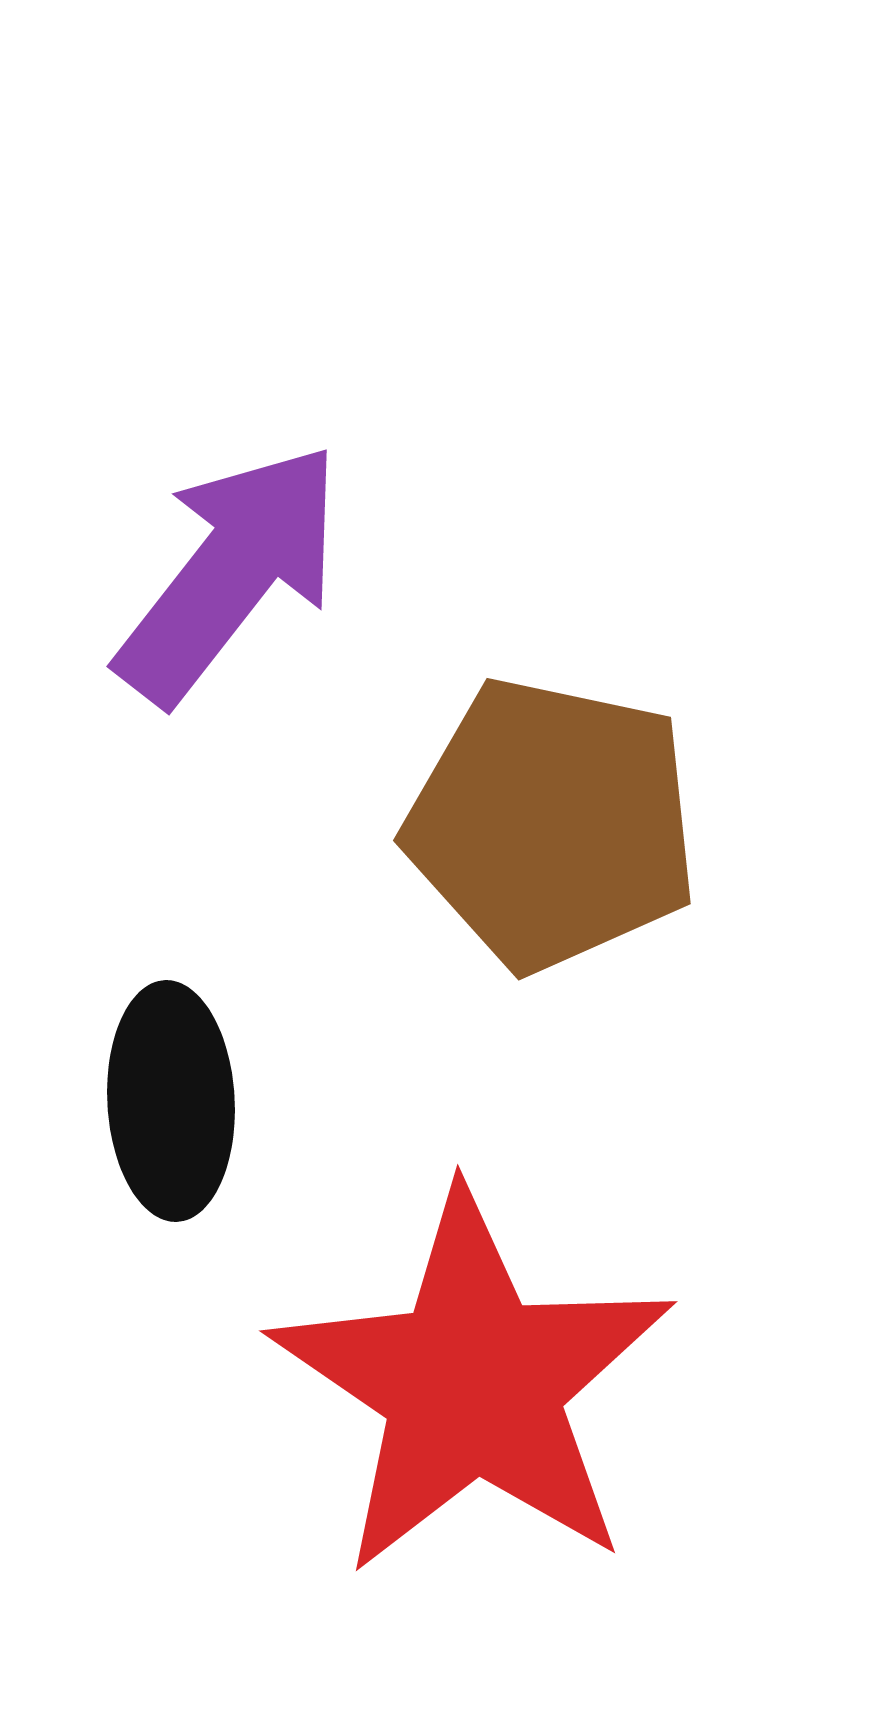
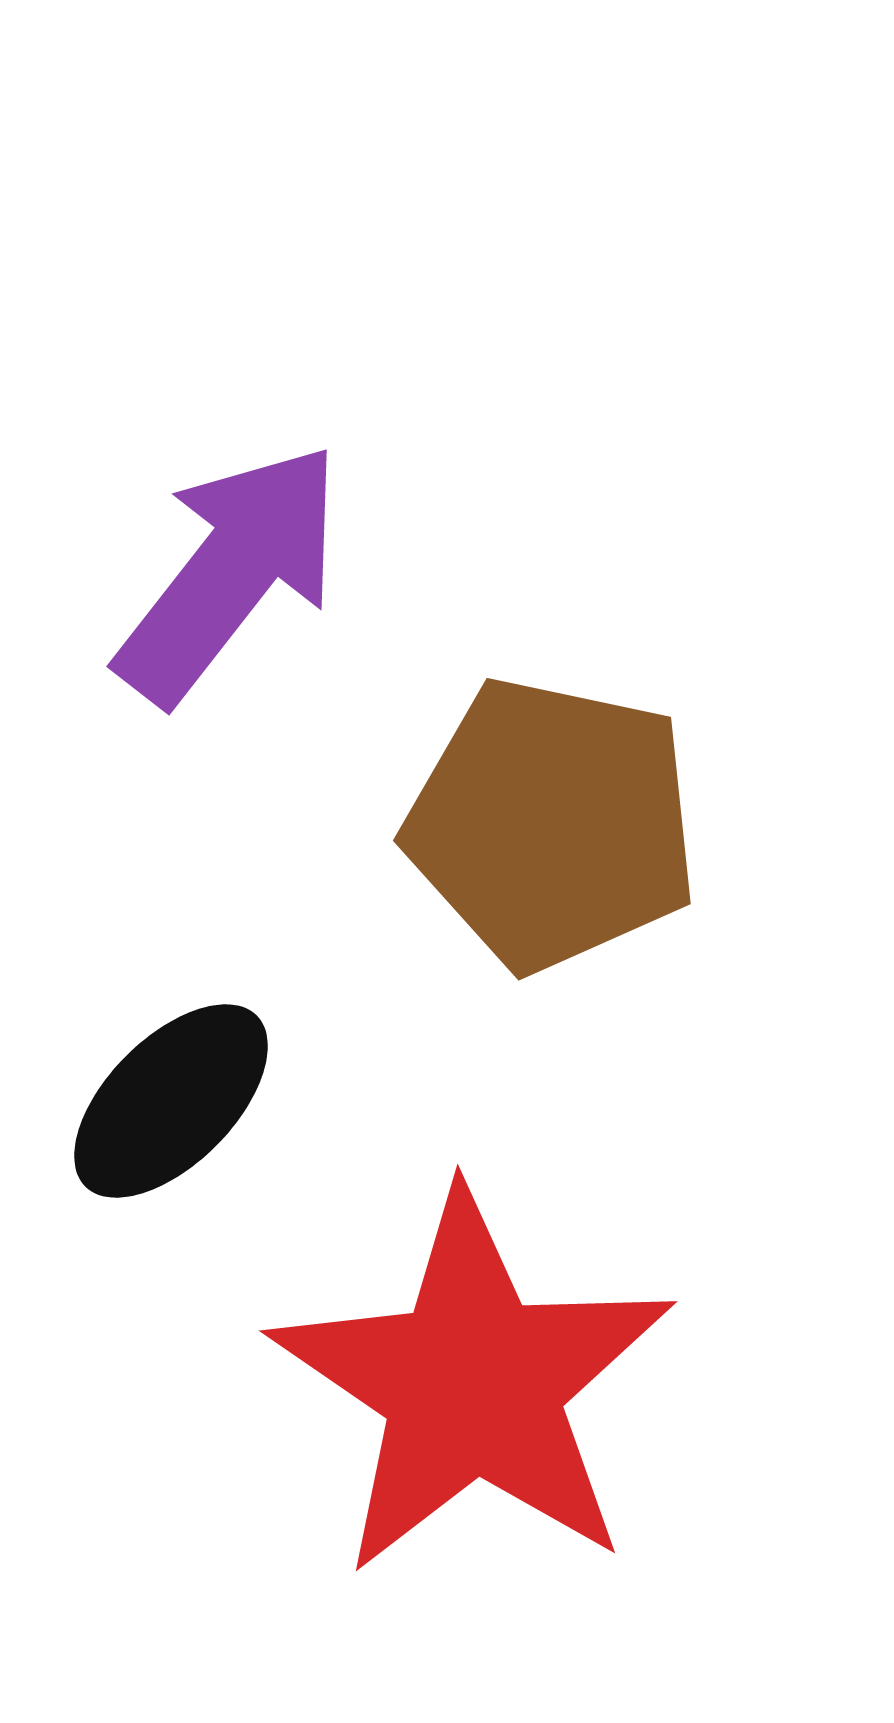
black ellipse: rotated 48 degrees clockwise
